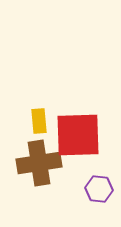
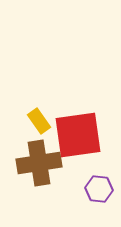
yellow rectangle: rotated 30 degrees counterclockwise
red square: rotated 6 degrees counterclockwise
